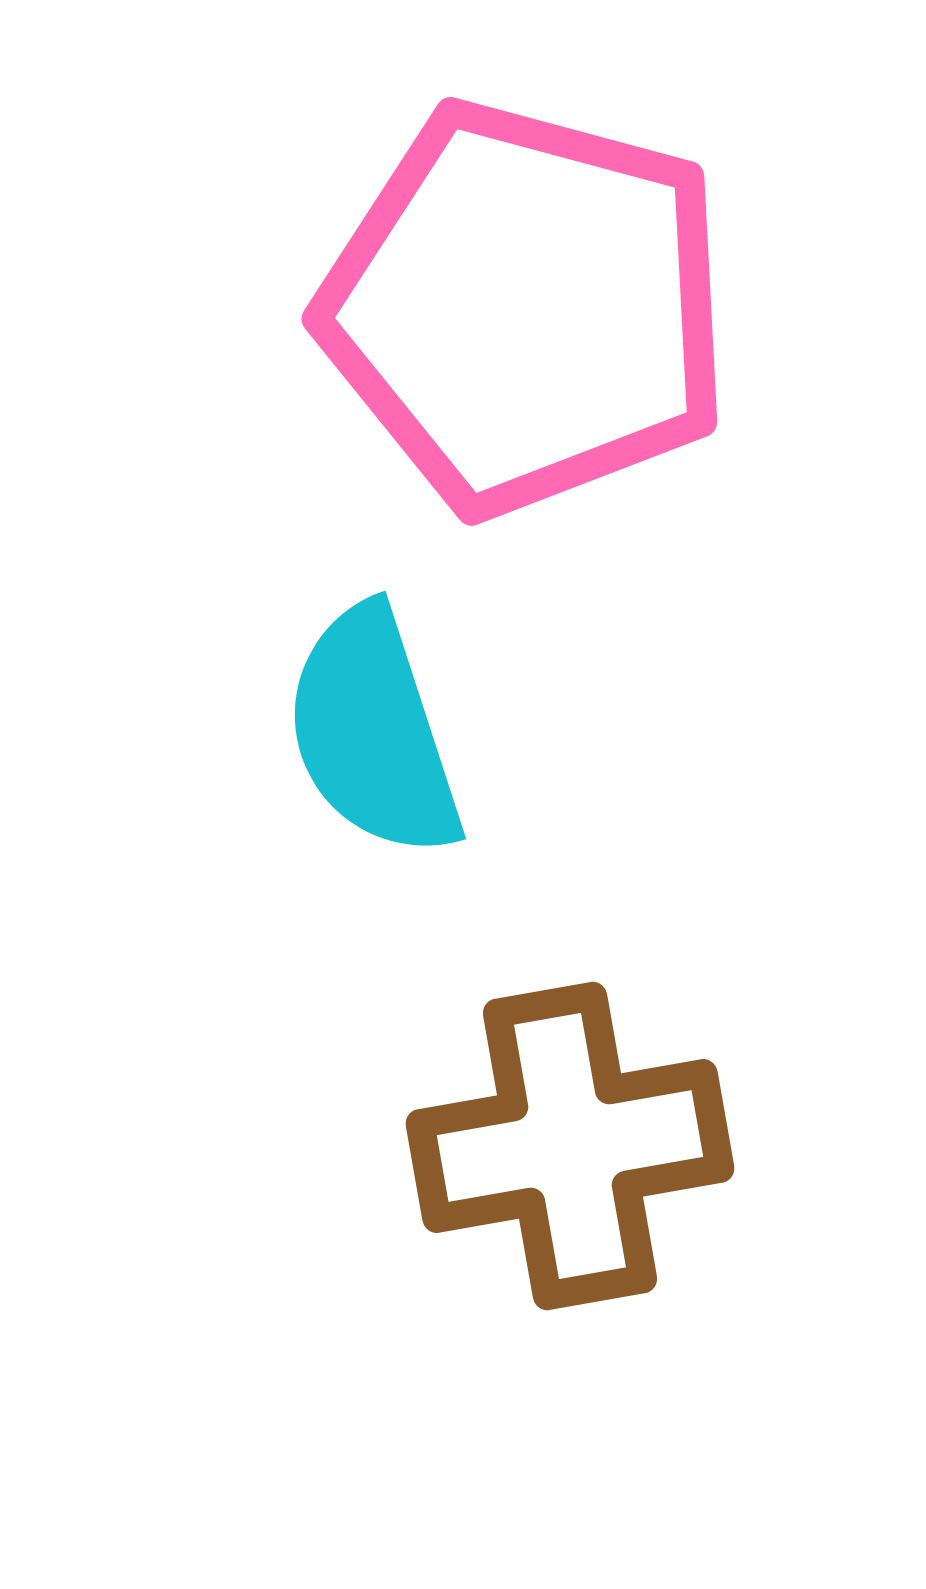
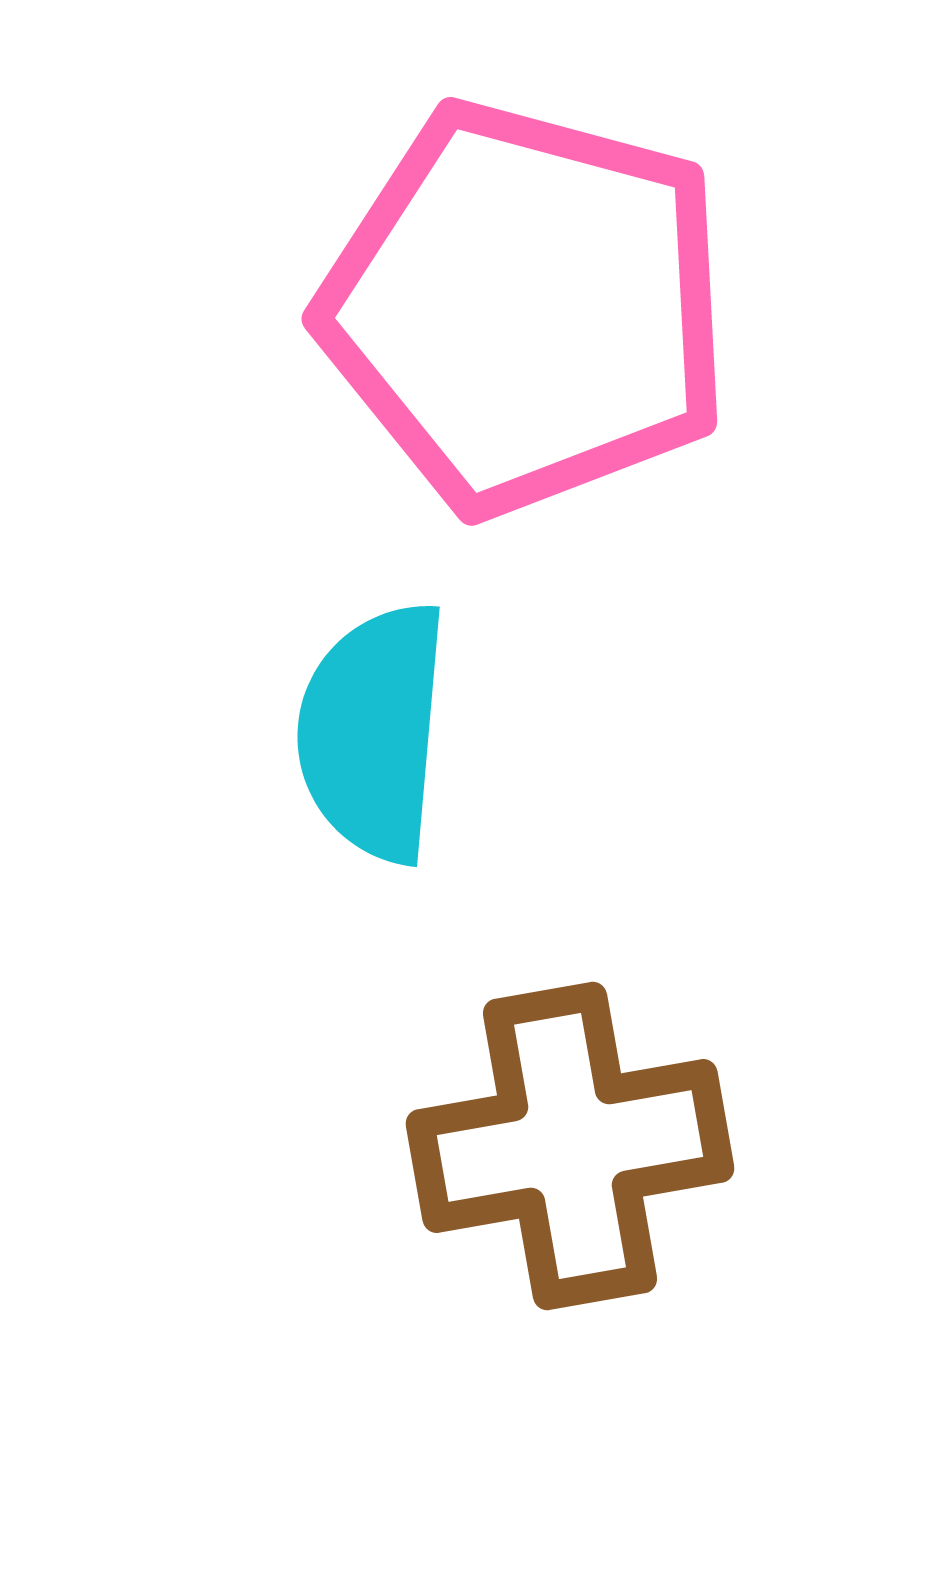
cyan semicircle: rotated 23 degrees clockwise
